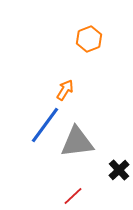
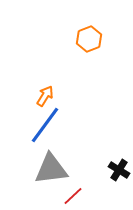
orange arrow: moved 20 px left, 6 px down
gray triangle: moved 26 px left, 27 px down
black cross: rotated 15 degrees counterclockwise
